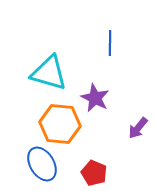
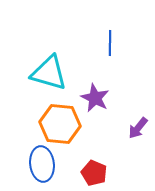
blue ellipse: rotated 24 degrees clockwise
